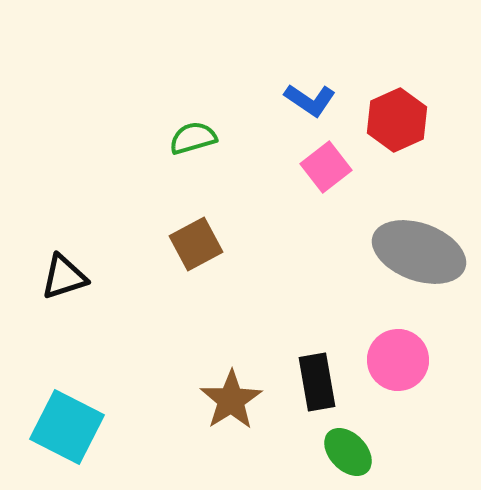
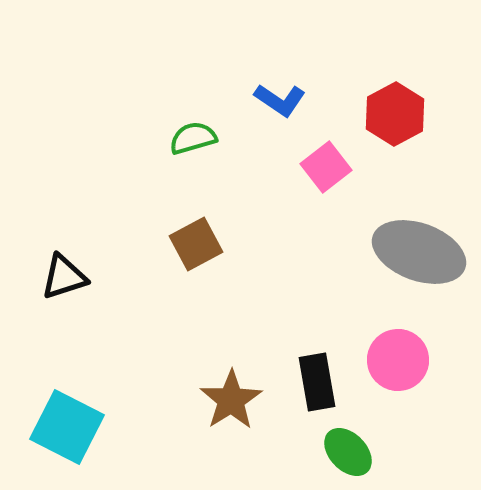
blue L-shape: moved 30 px left
red hexagon: moved 2 px left, 6 px up; rotated 4 degrees counterclockwise
